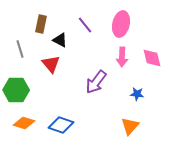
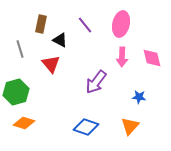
green hexagon: moved 2 px down; rotated 15 degrees counterclockwise
blue star: moved 2 px right, 3 px down
blue diamond: moved 25 px right, 2 px down
